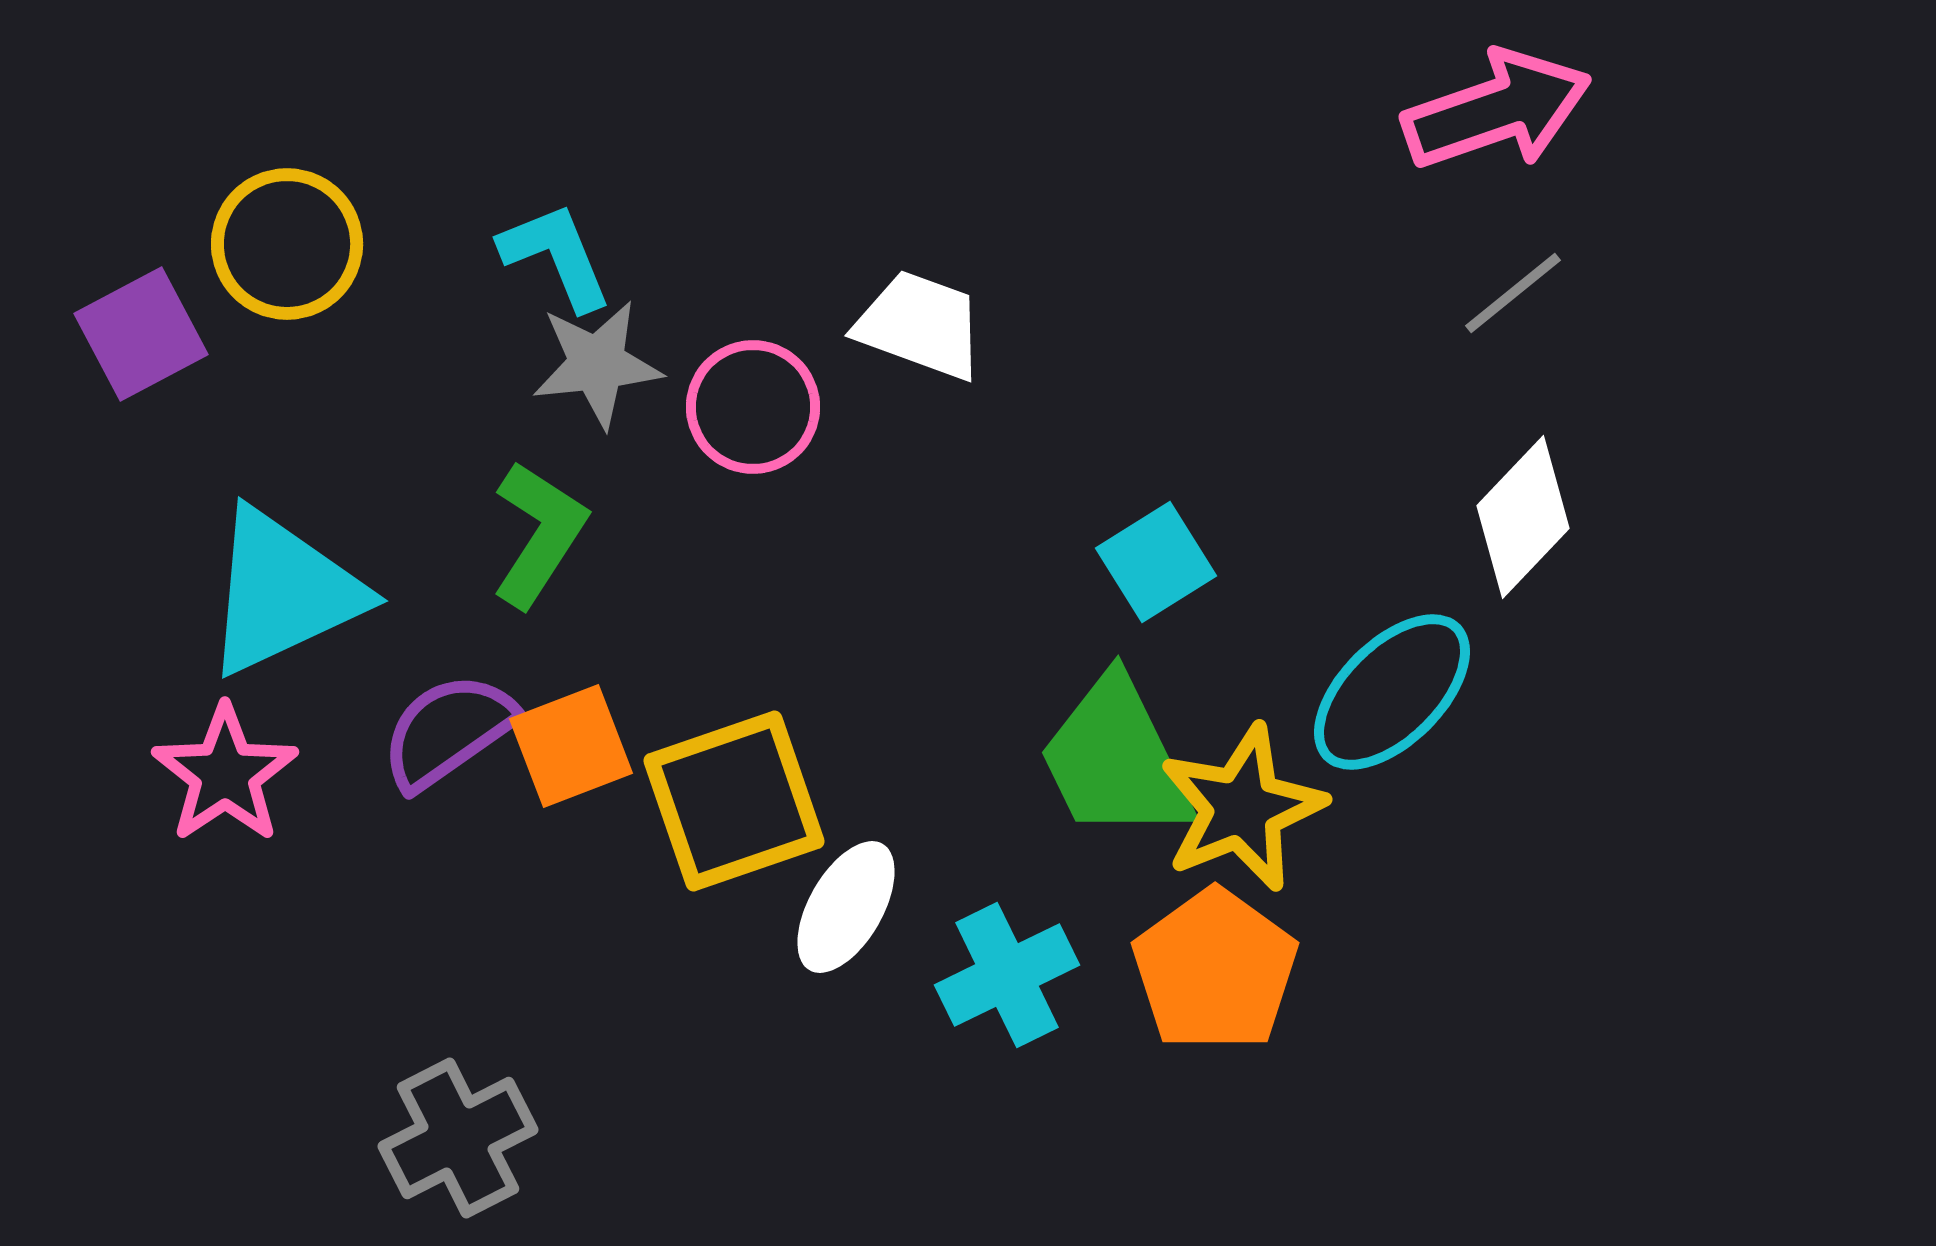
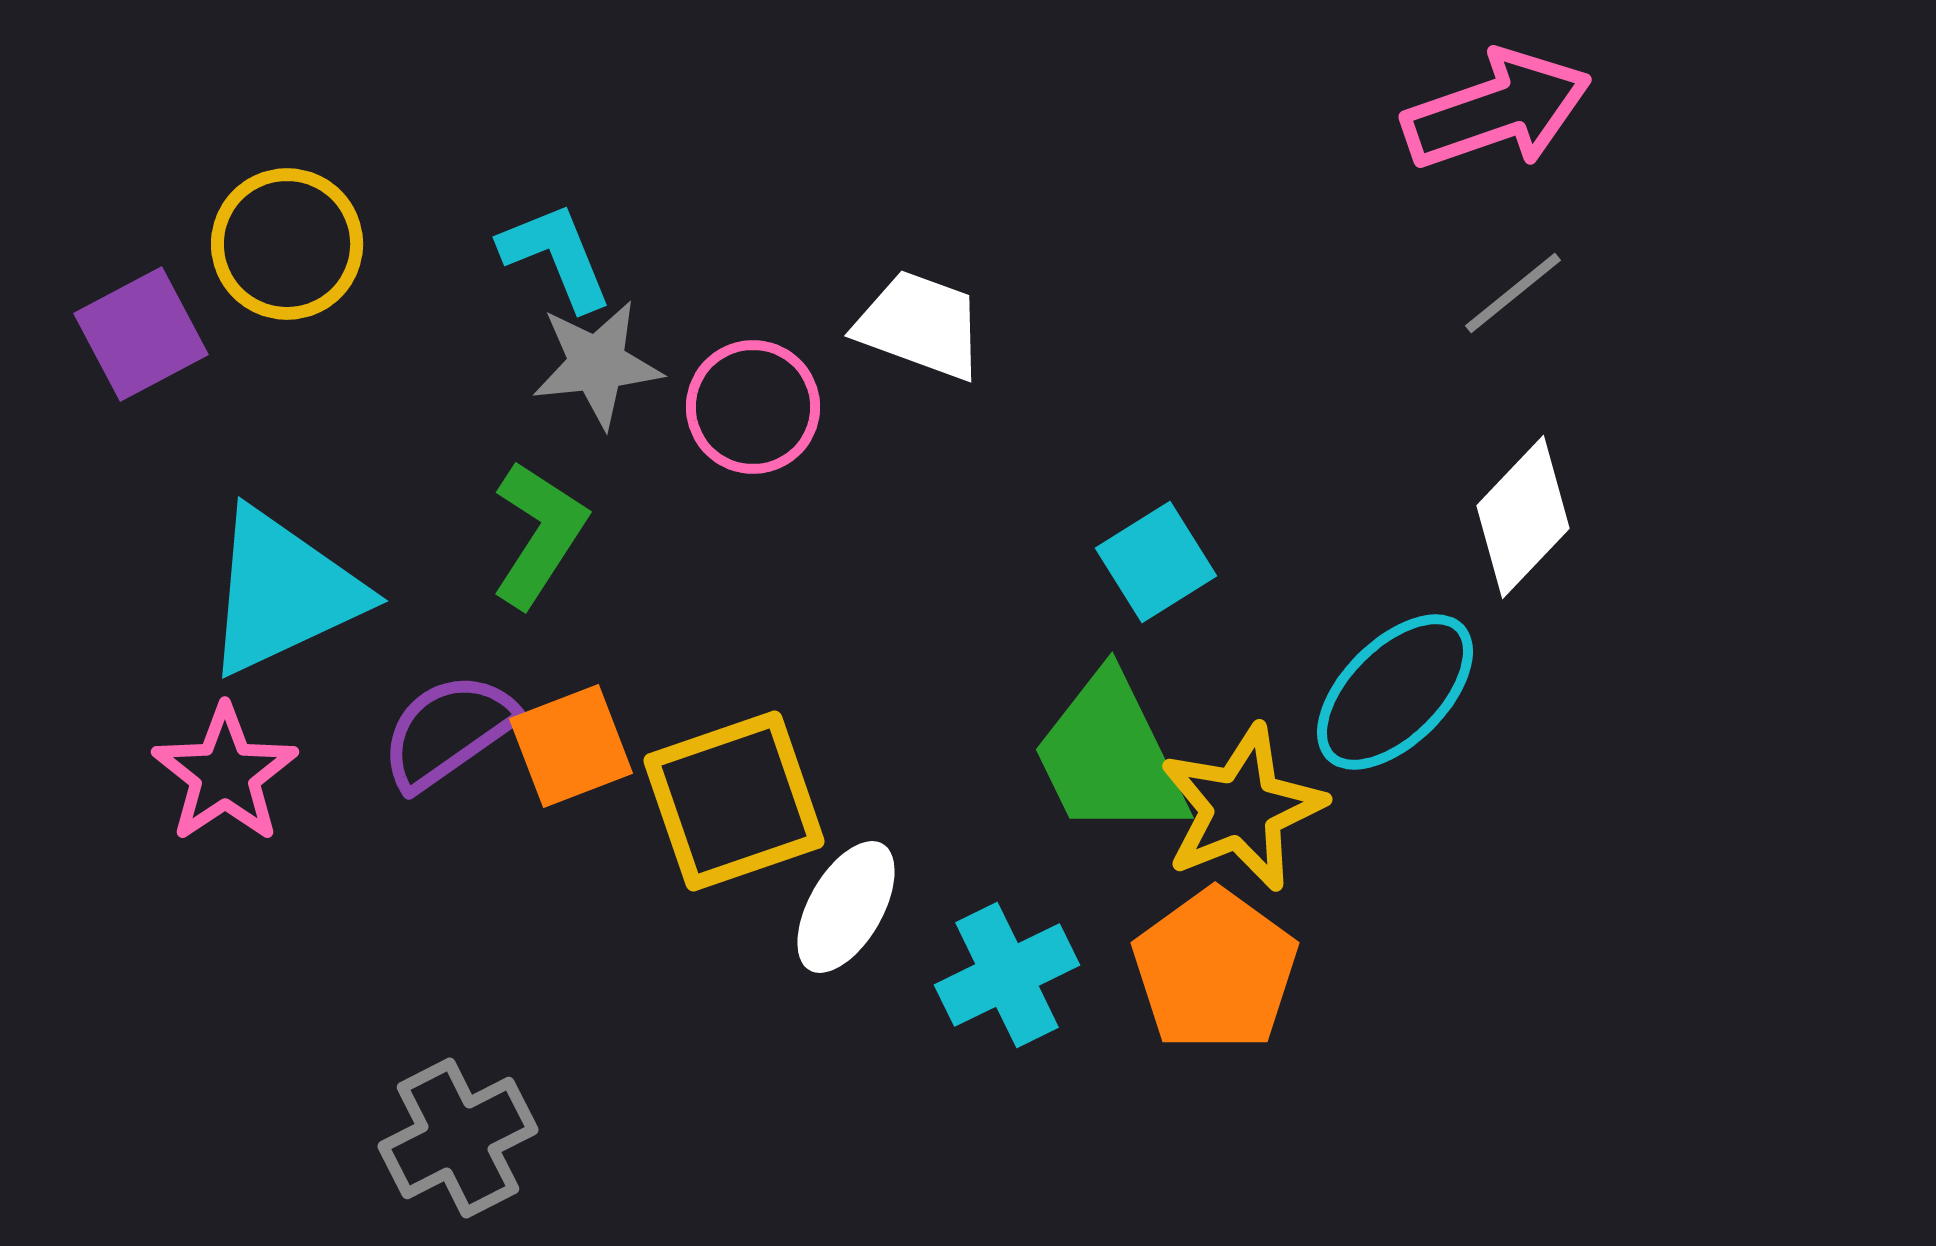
cyan ellipse: moved 3 px right
green trapezoid: moved 6 px left, 3 px up
